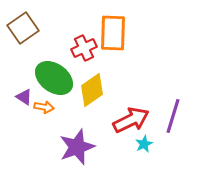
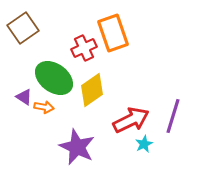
orange rectangle: rotated 21 degrees counterclockwise
purple star: rotated 27 degrees counterclockwise
